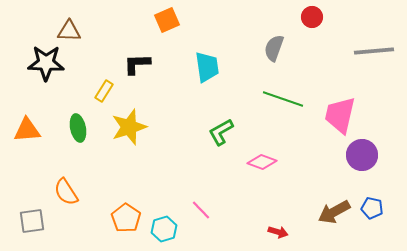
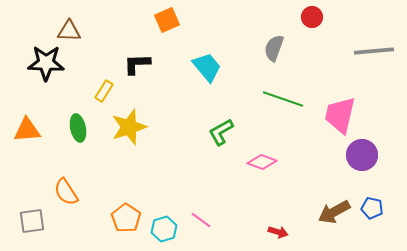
cyan trapezoid: rotated 32 degrees counterclockwise
pink line: moved 10 px down; rotated 10 degrees counterclockwise
